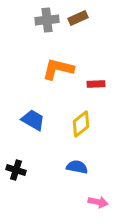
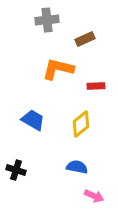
brown rectangle: moved 7 px right, 21 px down
red rectangle: moved 2 px down
pink arrow: moved 4 px left, 6 px up; rotated 12 degrees clockwise
